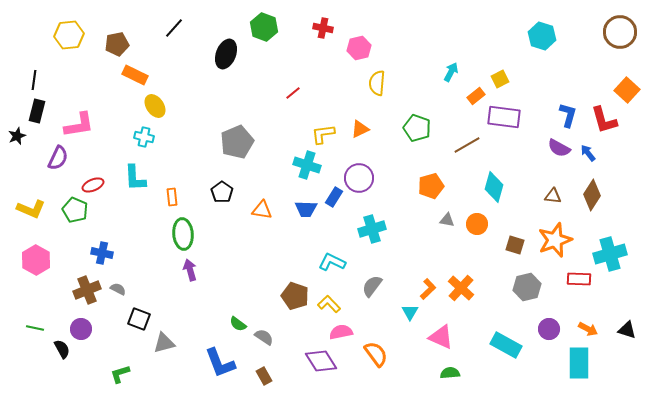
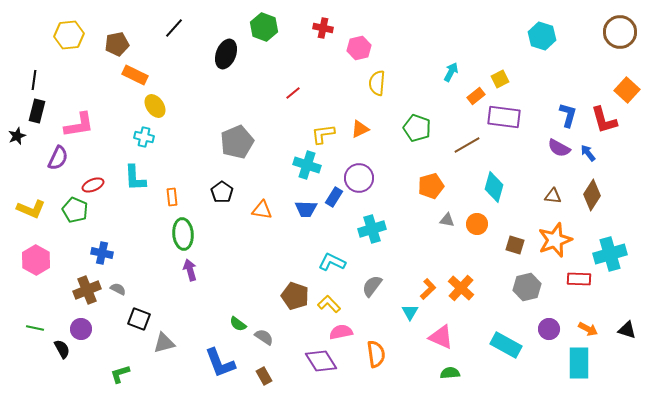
orange semicircle at (376, 354): rotated 28 degrees clockwise
